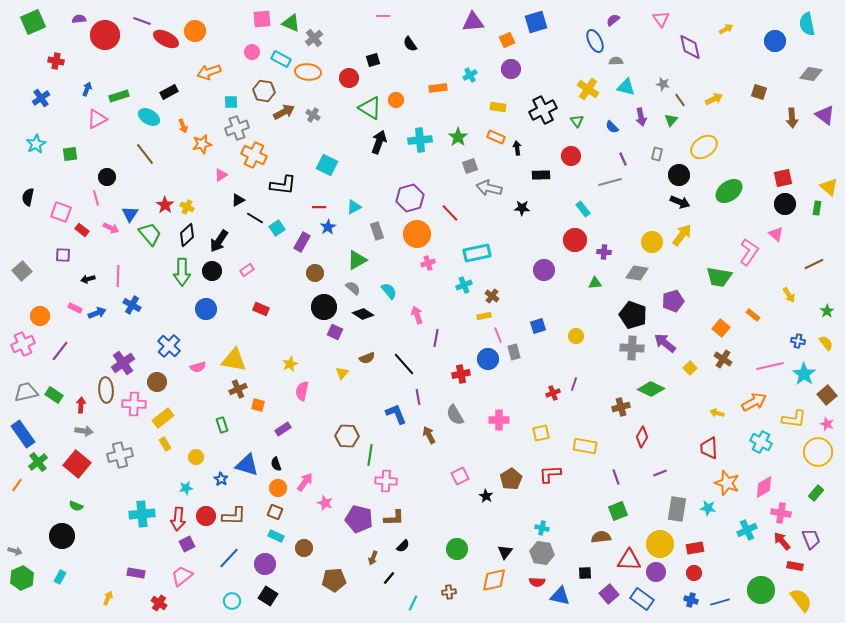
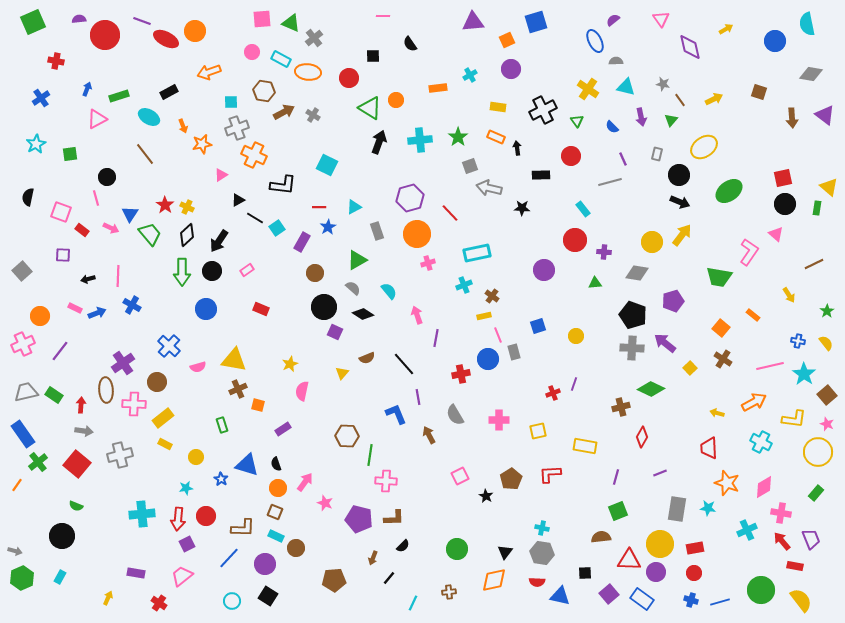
black square at (373, 60): moved 4 px up; rotated 16 degrees clockwise
yellow square at (541, 433): moved 3 px left, 2 px up
yellow rectangle at (165, 444): rotated 32 degrees counterclockwise
purple line at (616, 477): rotated 35 degrees clockwise
brown L-shape at (234, 516): moved 9 px right, 12 px down
brown circle at (304, 548): moved 8 px left
